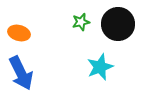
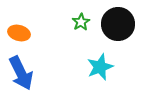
green star: rotated 18 degrees counterclockwise
